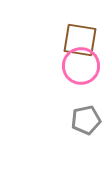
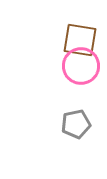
gray pentagon: moved 10 px left, 4 px down
